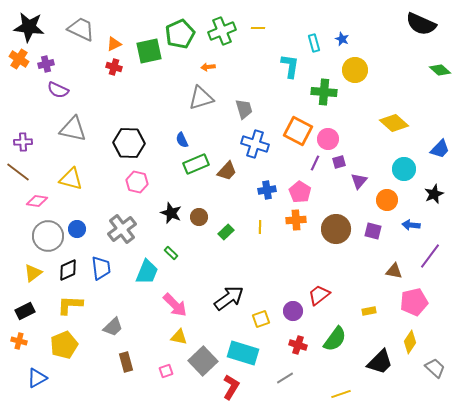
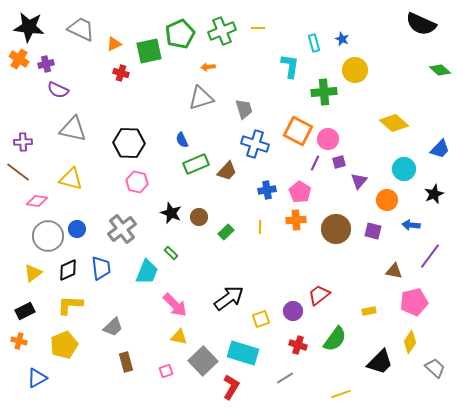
red cross at (114, 67): moved 7 px right, 6 px down
green cross at (324, 92): rotated 10 degrees counterclockwise
